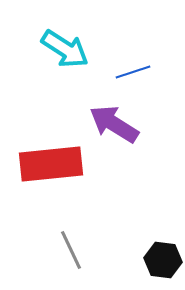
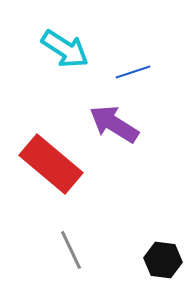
red rectangle: rotated 46 degrees clockwise
